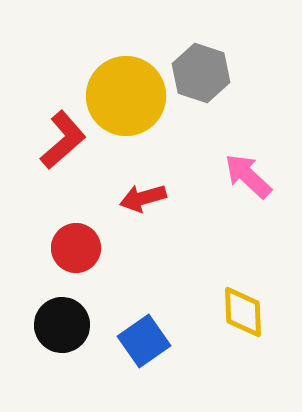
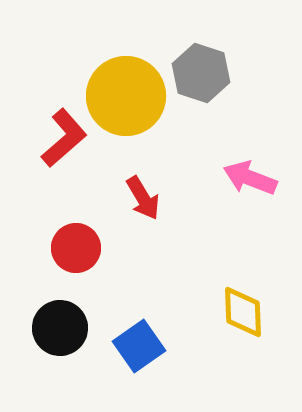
red L-shape: moved 1 px right, 2 px up
pink arrow: moved 2 px right, 2 px down; rotated 22 degrees counterclockwise
red arrow: rotated 105 degrees counterclockwise
black circle: moved 2 px left, 3 px down
blue square: moved 5 px left, 5 px down
